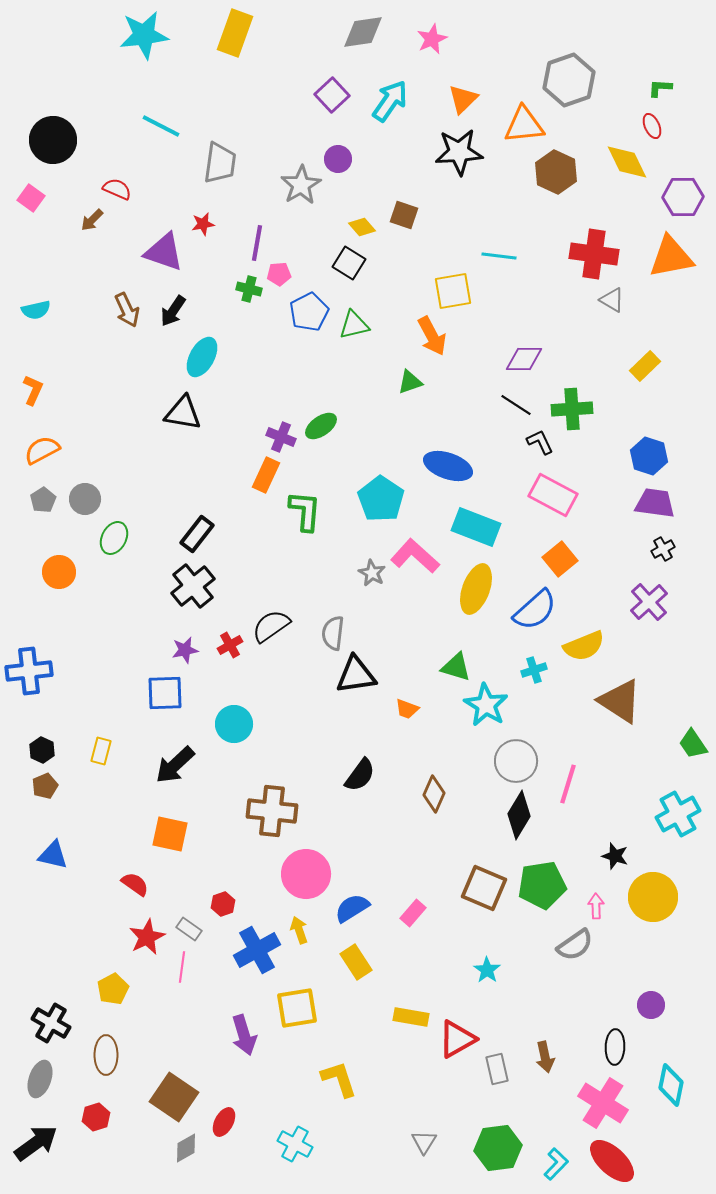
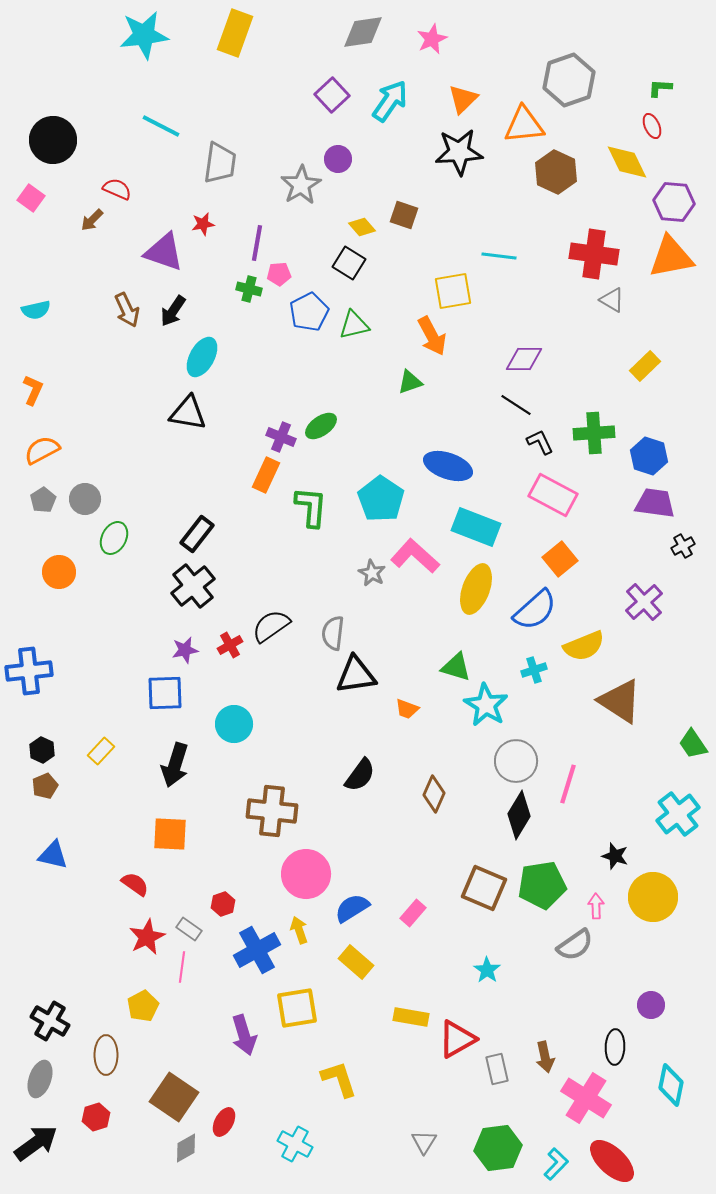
purple hexagon at (683, 197): moved 9 px left, 5 px down; rotated 6 degrees clockwise
green cross at (572, 409): moved 22 px right, 24 px down
black triangle at (183, 413): moved 5 px right
green L-shape at (305, 511): moved 6 px right, 4 px up
black cross at (663, 549): moved 20 px right, 3 px up
purple cross at (649, 602): moved 5 px left
yellow rectangle at (101, 751): rotated 28 degrees clockwise
black arrow at (175, 765): rotated 30 degrees counterclockwise
cyan cross at (678, 814): rotated 9 degrees counterclockwise
orange square at (170, 834): rotated 9 degrees counterclockwise
yellow rectangle at (356, 962): rotated 16 degrees counterclockwise
yellow pentagon at (113, 989): moved 30 px right, 17 px down
black cross at (51, 1023): moved 1 px left, 2 px up
pink cross at (603, 1103): moved 17 px left, 5 px up
